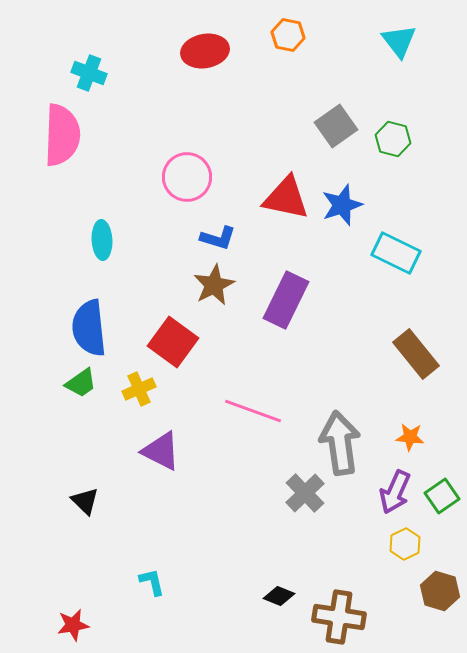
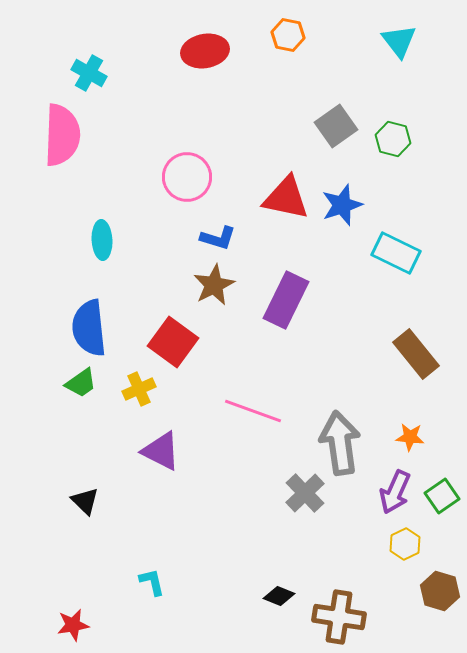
cyan cross: rotated 8 degrees clockwise
